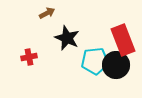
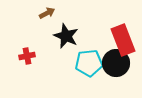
black star: moved 1 px left, 2 px up
red cross: moved 2 px left, 1 px up
cyan pentagon: moved 6 px left, 2 px down
black circle: moved 2 px up
